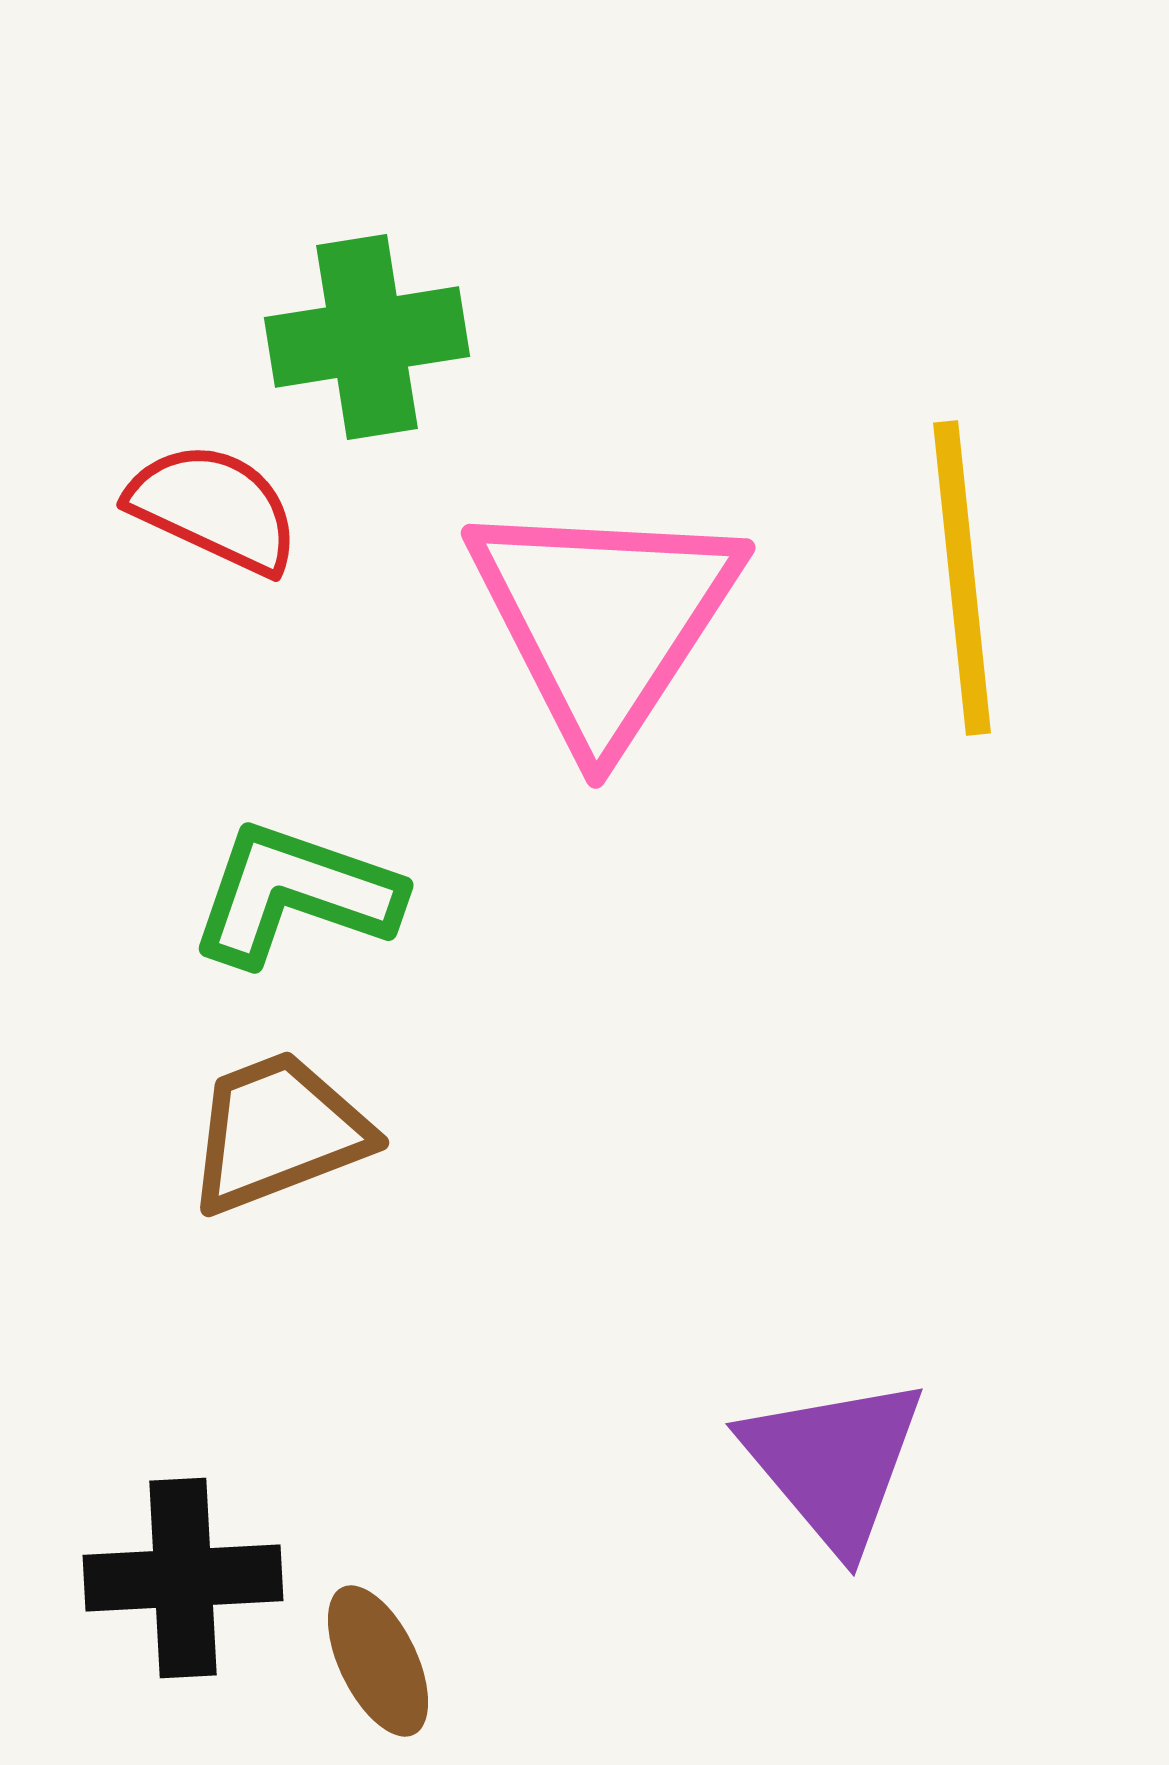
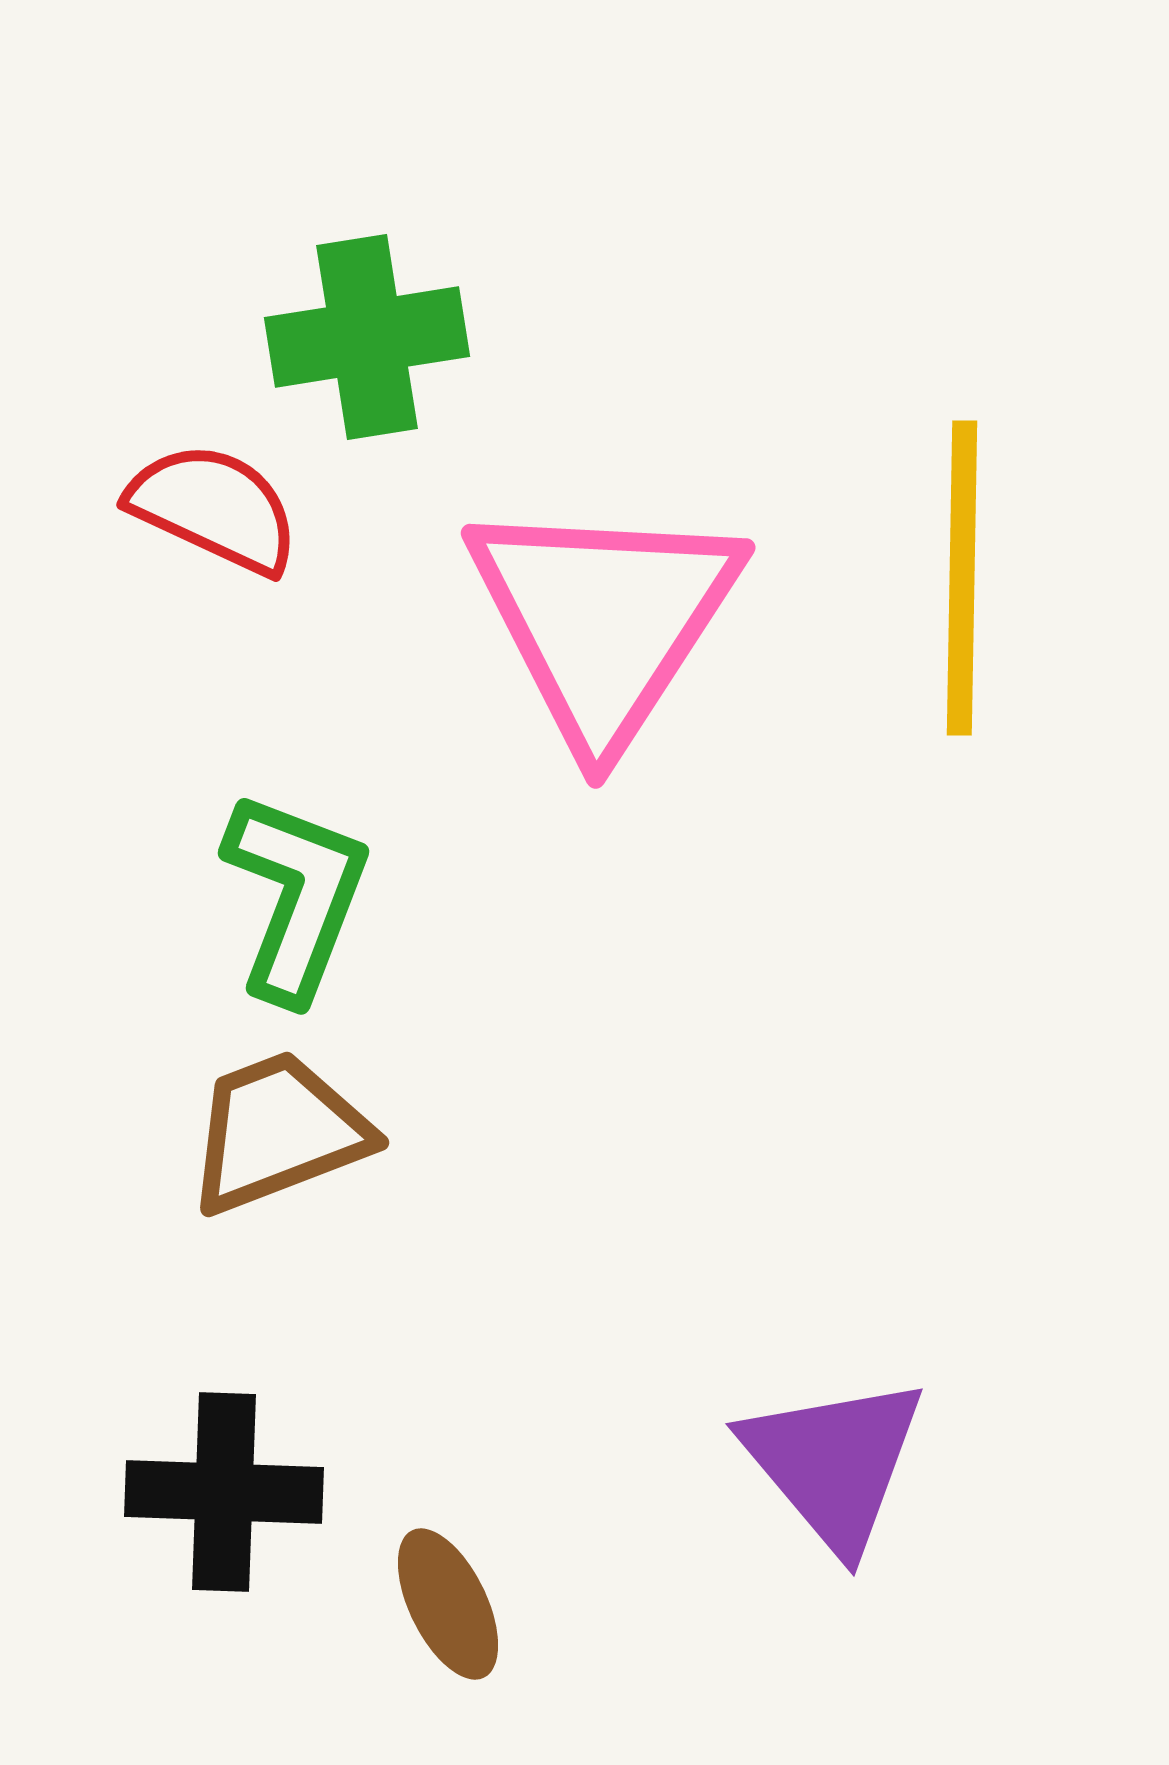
yellow line: rotated 7 degrees clockwise
green L-shape: moved 1 px right, 2 px down; rotated 92 degrees clockwise
black cross: moved 41 px right, 86 px up; rotated 5 degrees clockwise
brown ellipse: moved 70 px right, 57 px up
